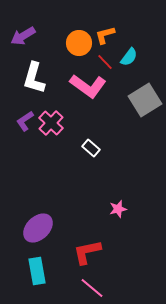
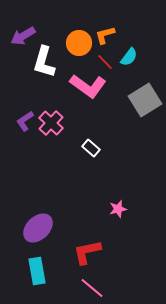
white L-shape: moved 10 px right, 16 px up
